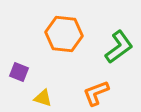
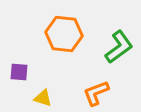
purple square: rotated 18 degrees counterclockwise
